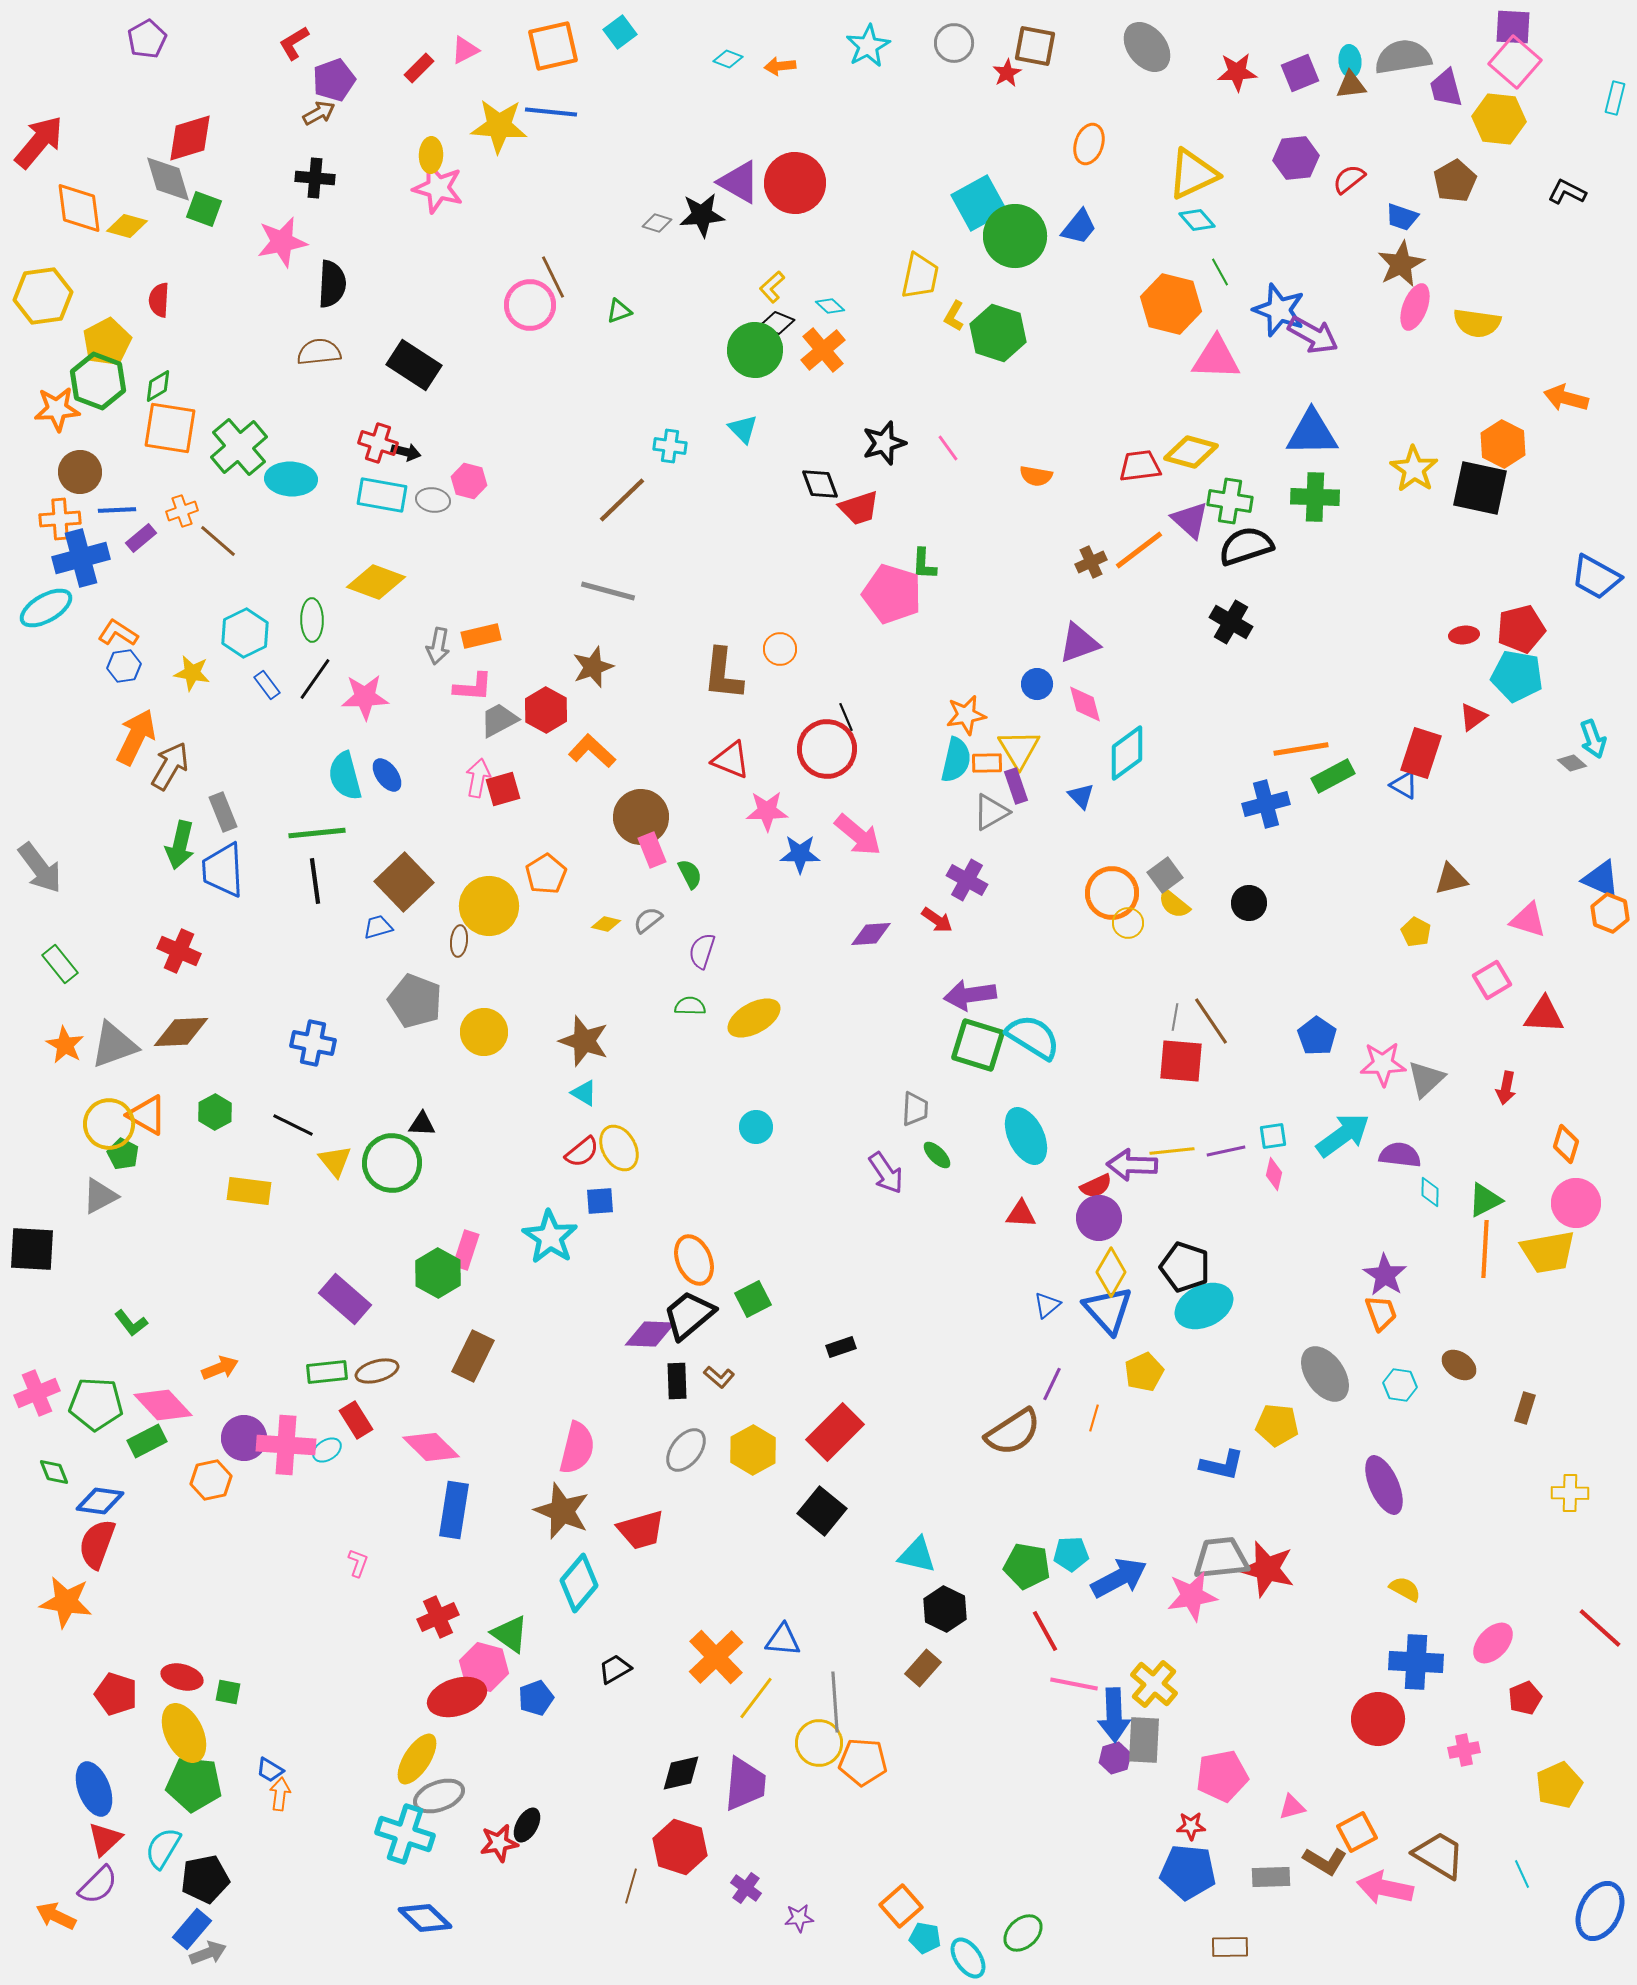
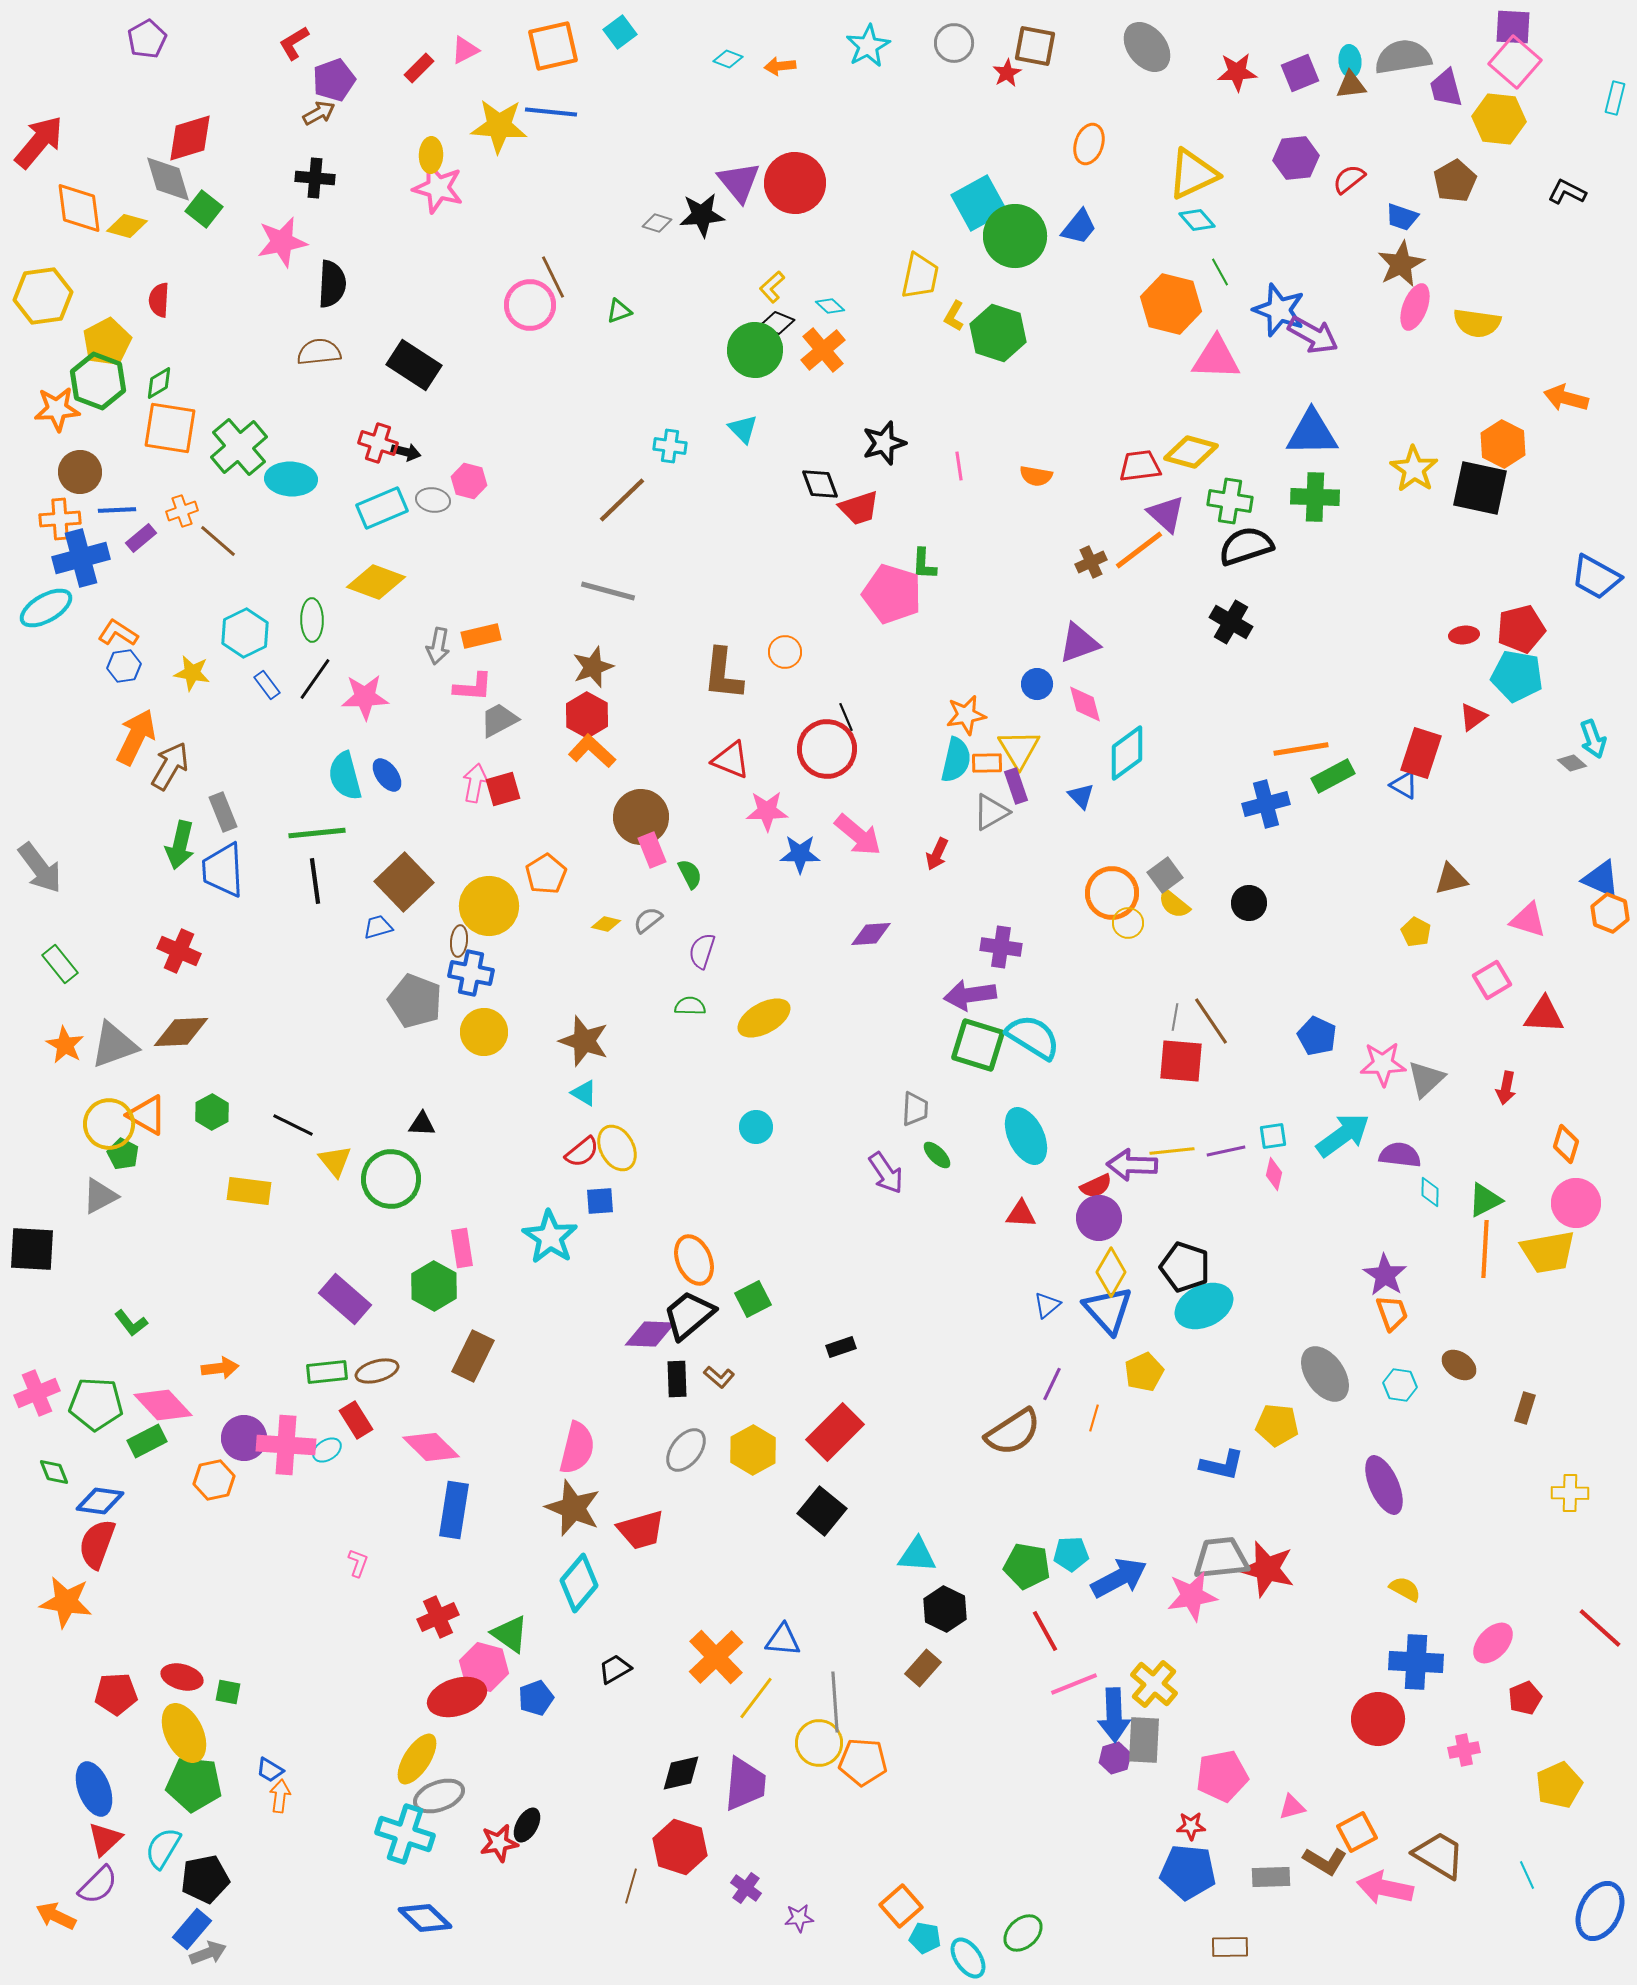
purple triangle at (739, 182): rotated 21 degrees clockwise
green square at (204, 209): rotated 18 degrees clockwise
green diamond at (158, 386): moved 1 px right, 3 px up
pink line at (948, 448): moved 11 px right, 18 px down; rotated 28 degrees clockwise
cyan rectangle at (382, 495): moved 13 px down; rotated 33 degrees counterclockwise
purple triangle at (1190, 520): moved 24 px left, 6 px up
orange circle at (780, 649): moved 5 px right, 3 px down
red hexagon at (546, 710): moved 41 px right, 5 px down
pink arrow at (478, 778): moved 3 px left, 5 px down
purple cross at (967, 880): moved 34 px right, 67 px down; rotated 21 degrees counterclockwise
red arrow at (937, 920): moved 66 px up; rotated 80 degrees clockwise
yellow ellipse at (754, 1018): moved 10 px right
blue pentagon at (1317, 1036): rotated 9 degrees counterclockwise
blue cross at (313, 1043): moved 158 px right, 70 px up
green hexagon at (215, 1112): moved 3 px left
yellow ellipse at (619, 1148): moved 2 px left
green circle at (392, 1163): moved 1 px left, 16 px down
pink rectangle at (466, 1250): moved 4 px left, 2 px up; rotated 27 degrees counterclockwise
green hexagon at (438, 1273): moved 4 px left, 13 px down
orange trapezoid at (1381, 1313): moved 11 px right
orange arrow at (220, 1368): rotated 15 degrees clockwise
black rectangle at (677, 1381): moved 2 px up
orange hexagon at (211, 1480): moved 3 px right
brown star at (562, 1511): moved 11 px right, 3 px up
cyan triangle at (917, 1555): rotated 9 degrees counterclockwise
pink line at (1074, 1684): rotated 33 degrees counterclockwise
red pentagon at (116, 1694): rotated 21 degrees counterclockwise
orange arrow at (280, 1794): moved 2 px down
cyan line at (1522, 1874): moved 5 px right, 1 px down
